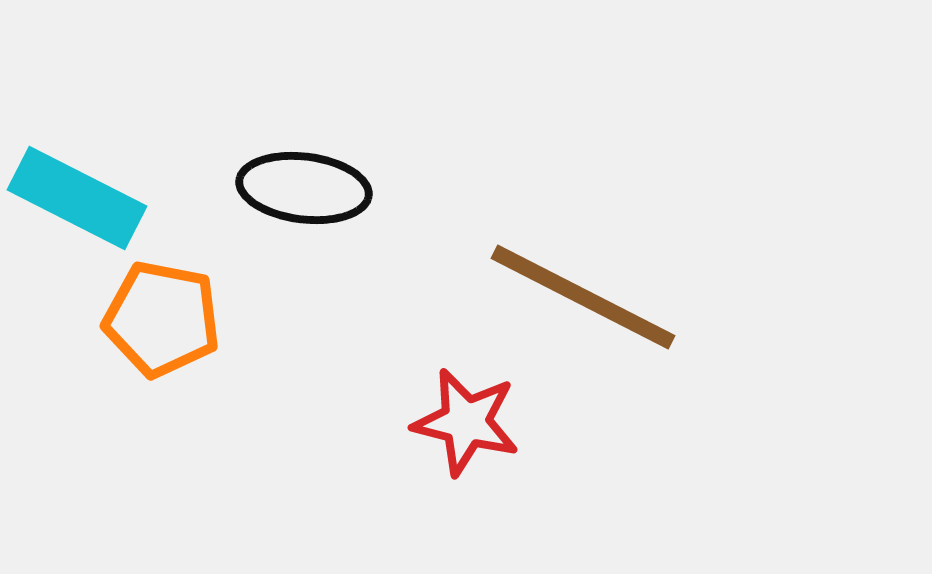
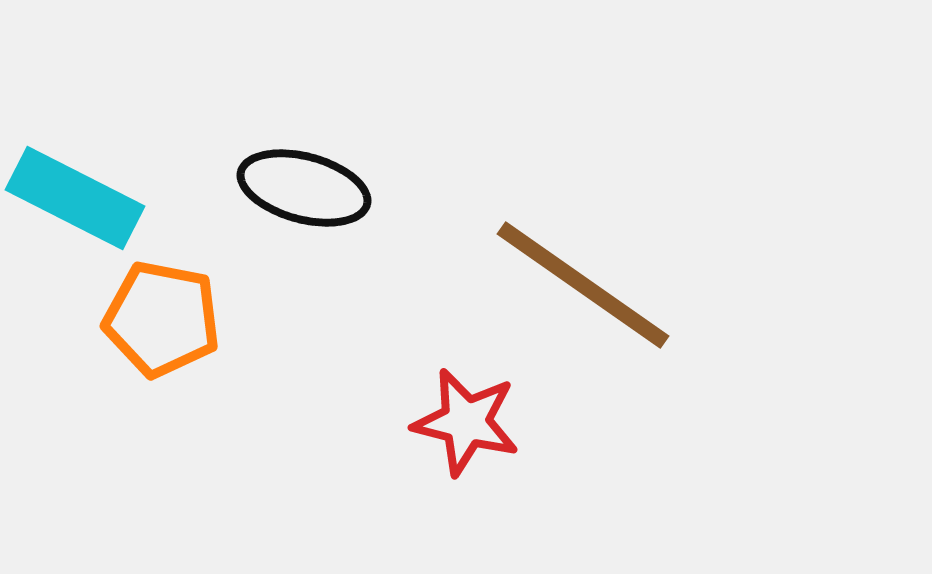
black ellipse: rotated 8 degrees clockwise
cyan rectangle: moved 2 px left
brown line: moved 12 px up; rotated 8 degrees clockwise
